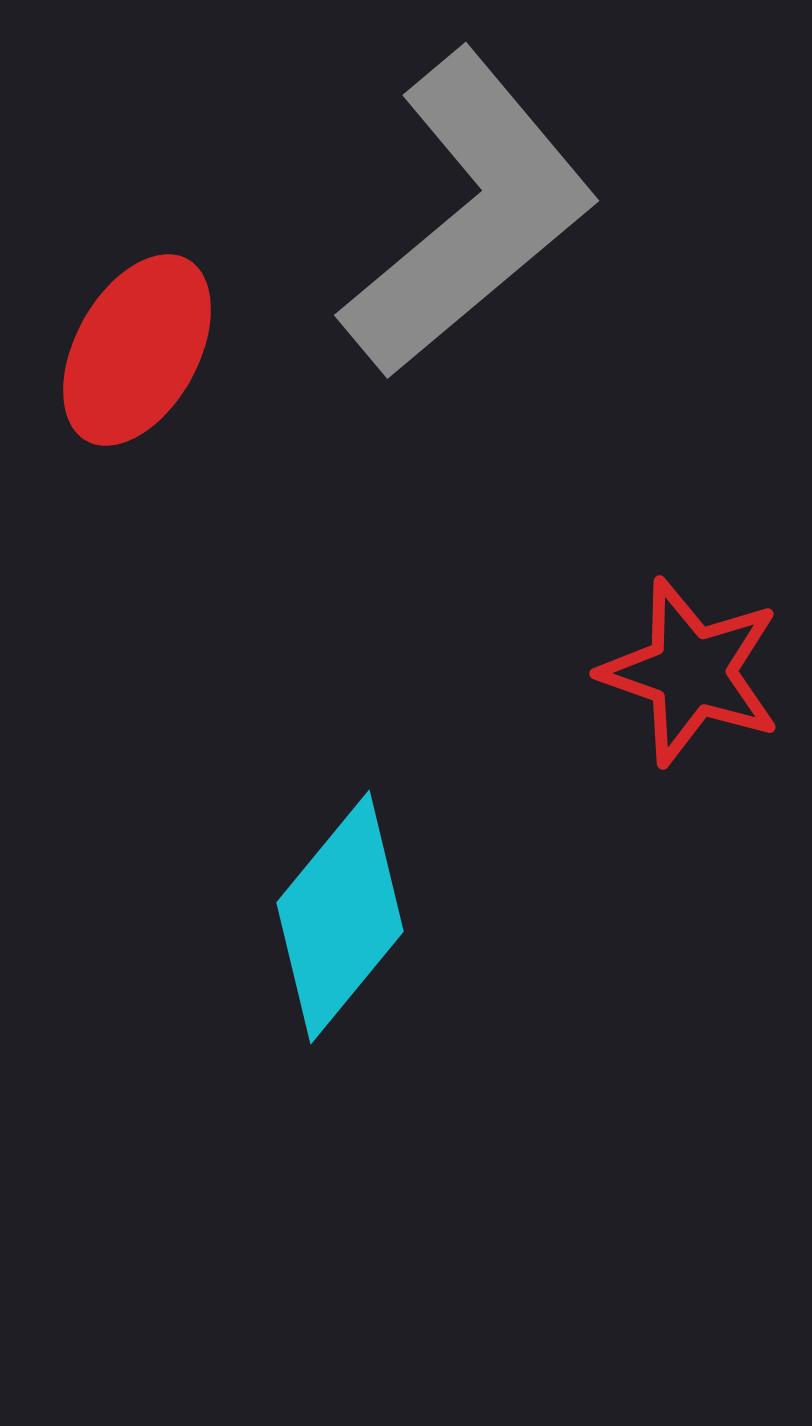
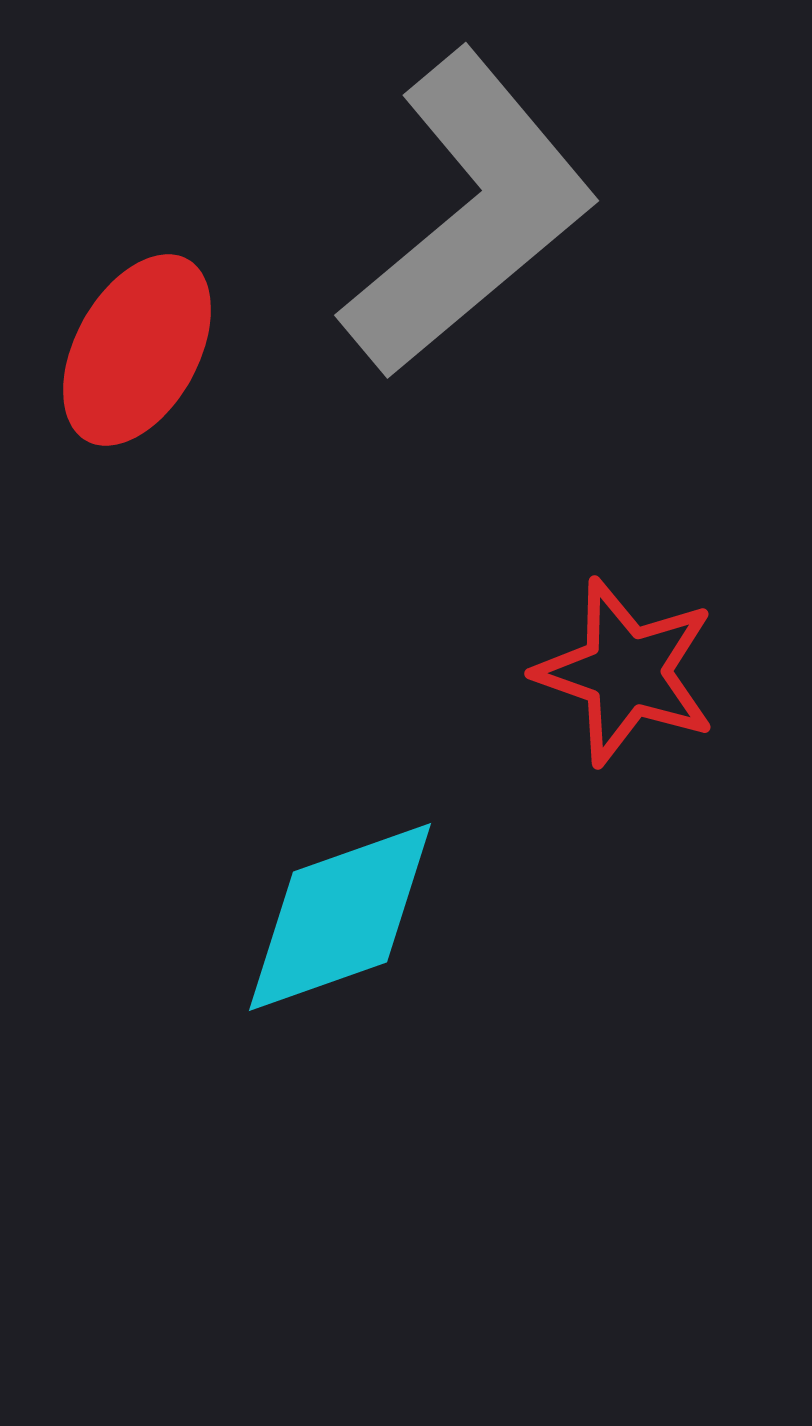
red star: moved 65 px left
cyan diamond: rotated 31 degrees clockwise
